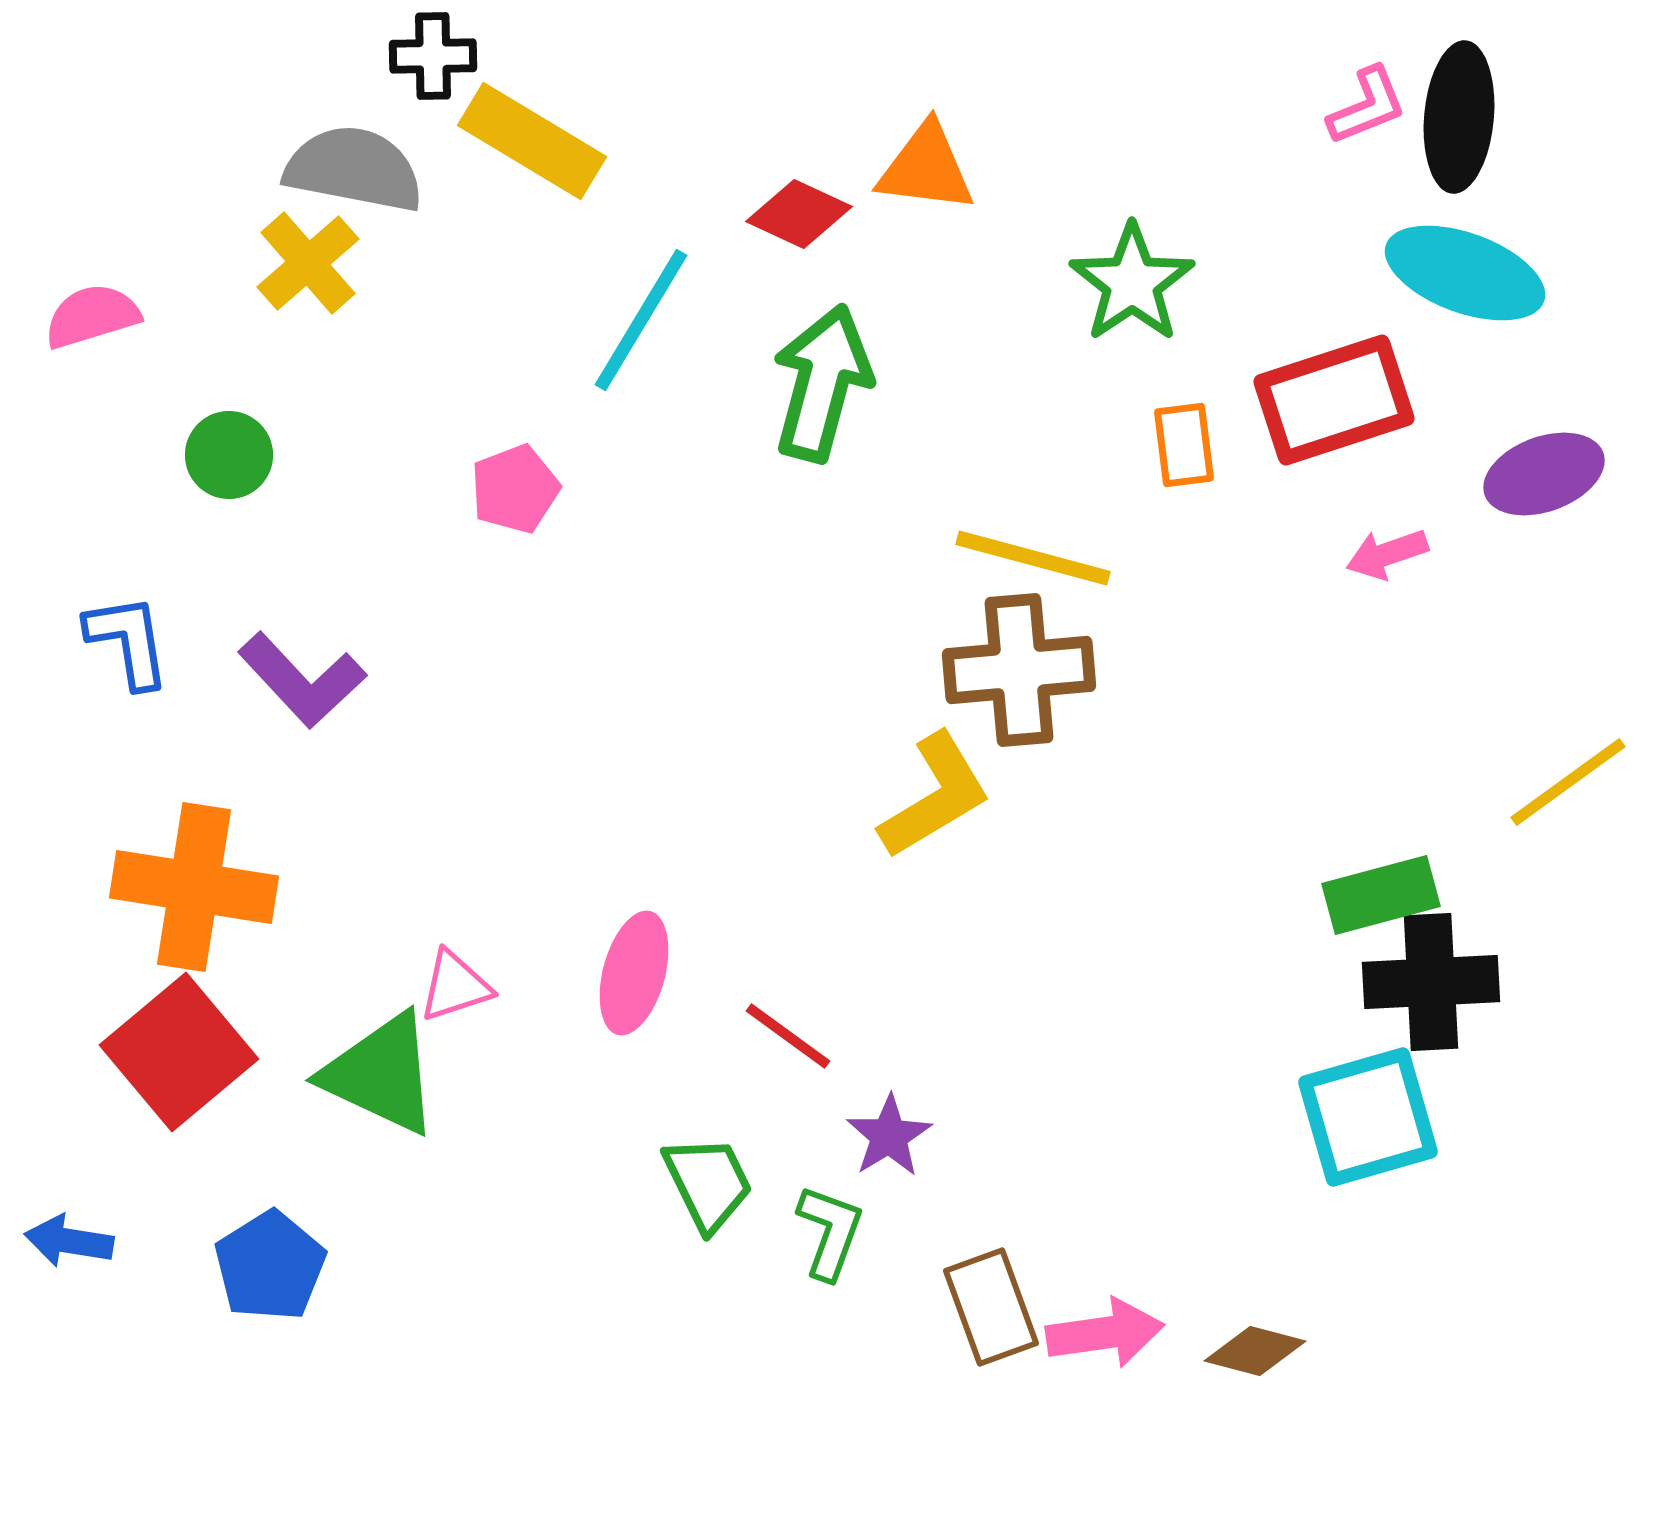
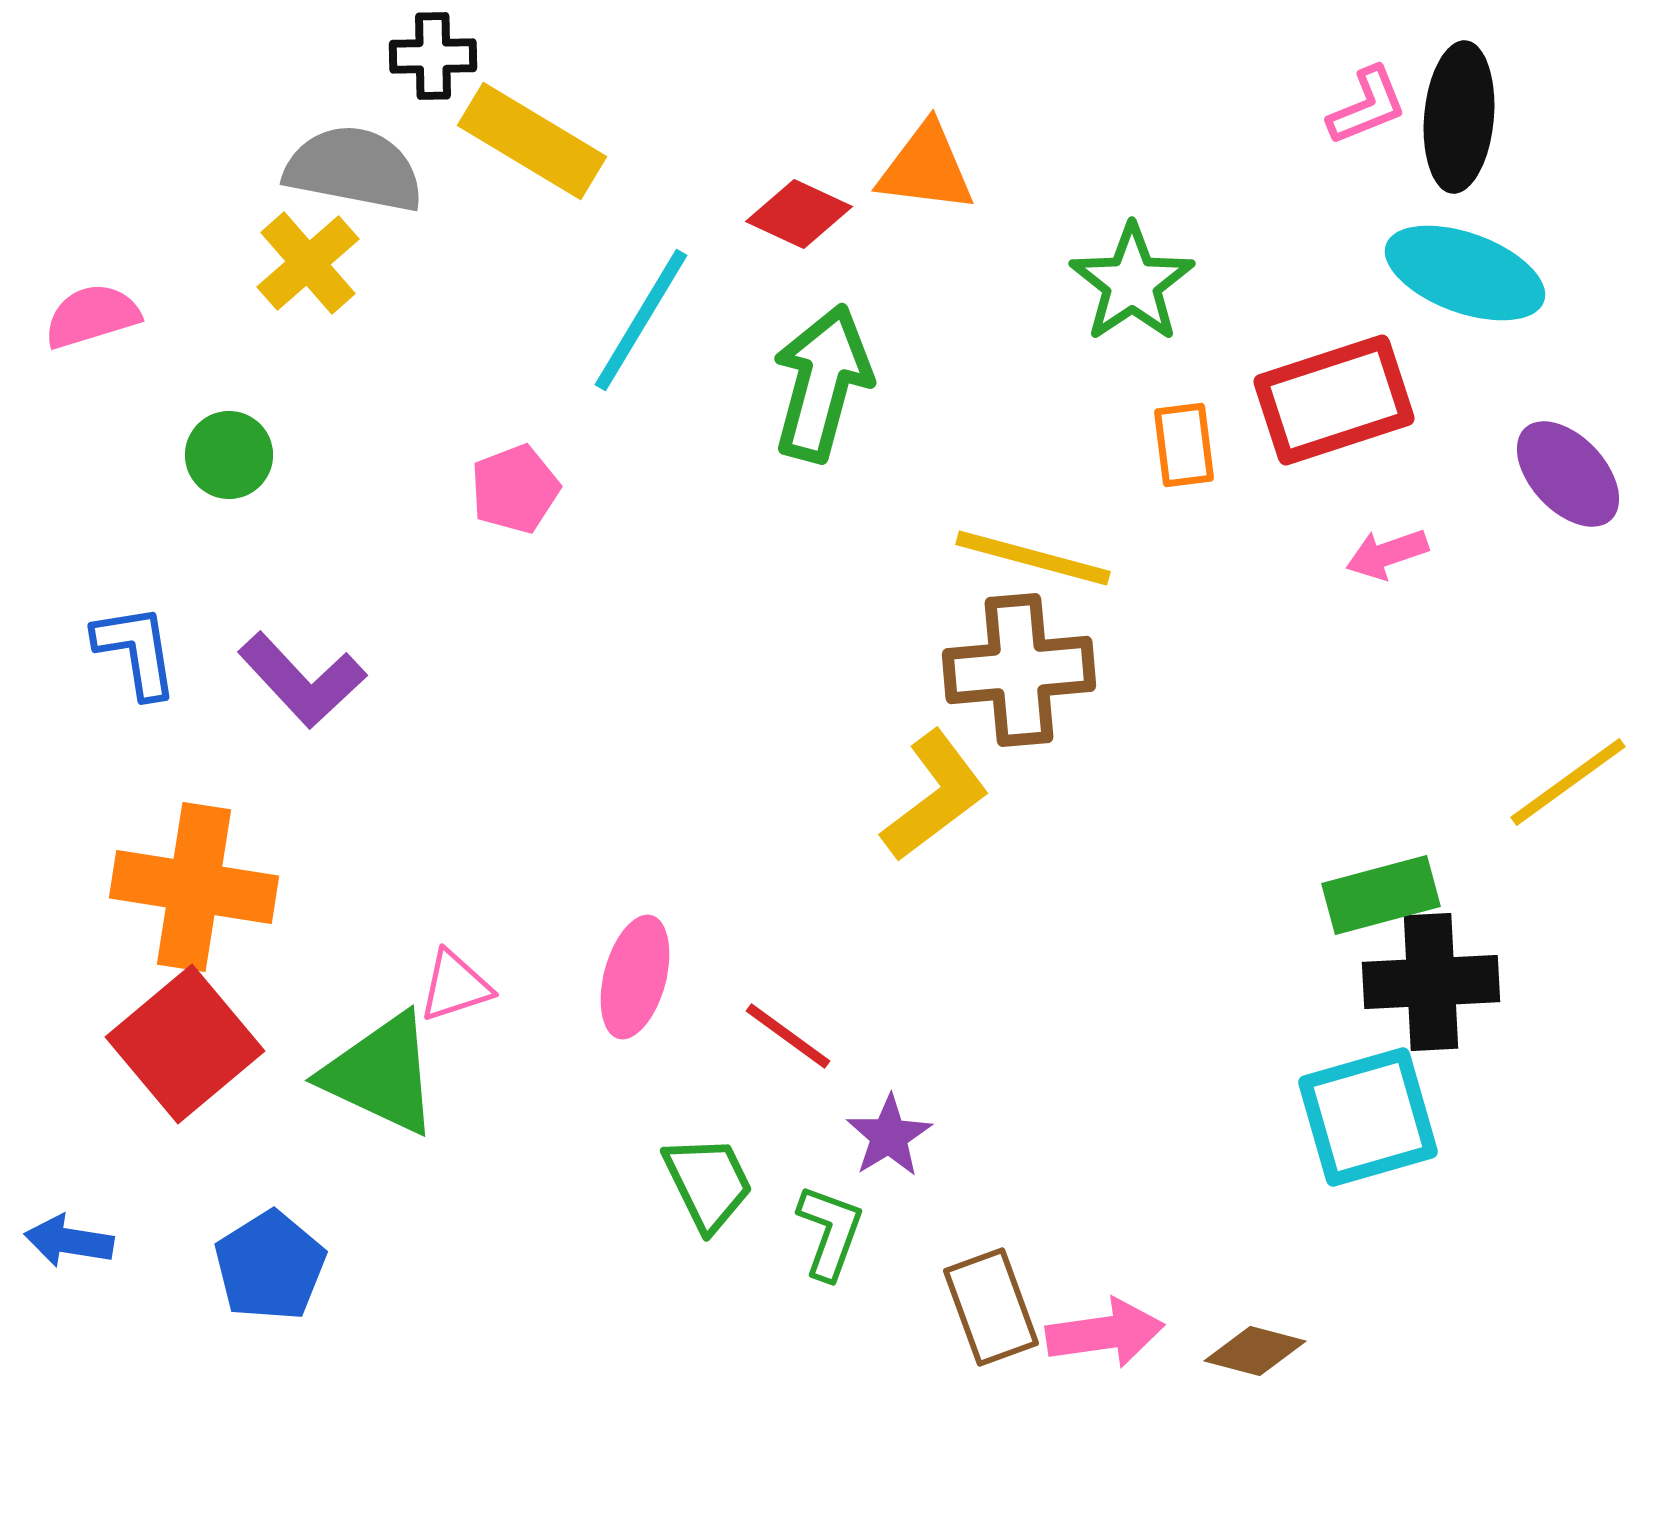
purple ellipse at (1544, 474): moved 24 px right; rotated 67 degrees clockwise
blue L-shape at (128, 641): moved 8 px right, 10 px down
yellow L-shape at (935, 796): rotated 6 degrees counterclockwise
pink ellipse at (634, 973): moved 1 px right, 4 px down
red square at (179, 1052): moved 6 px right, 8 px up
